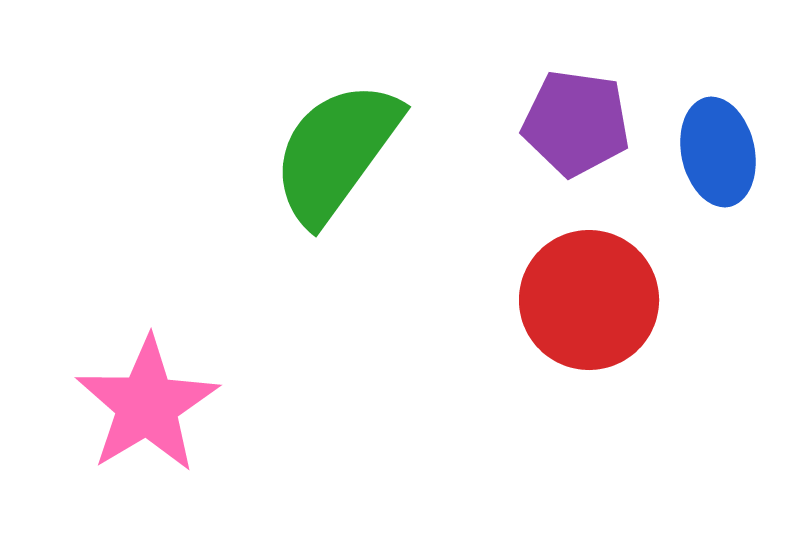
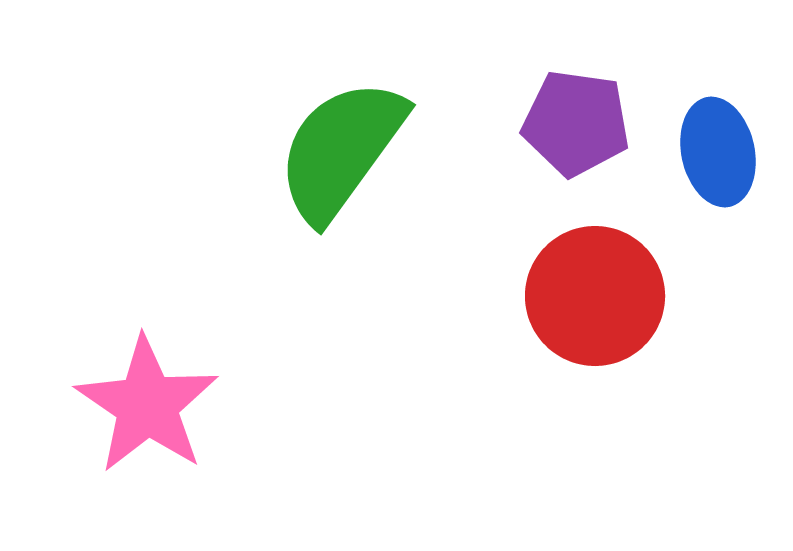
green semicircle: moved 5 px right, 2 px up
red circle: moved 6 px right, 4 px up
pink star: rotated 7 degrees counterclockwise
